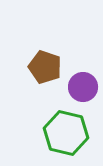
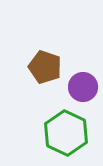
green hexagon: rotated 12 degrees clockwise
